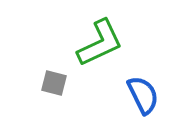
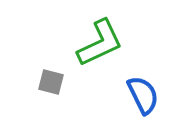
gray square: moved 3 px left, 1 px up
